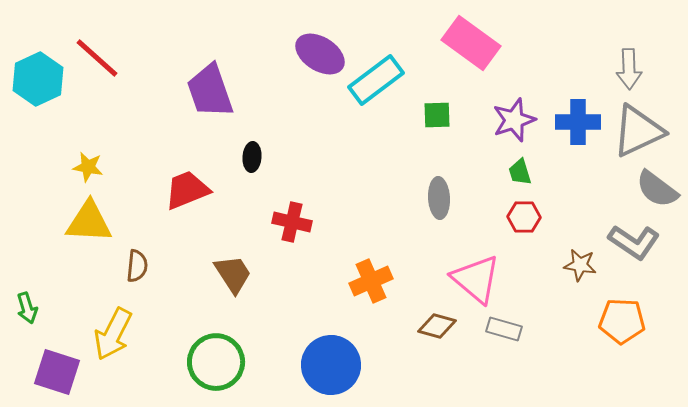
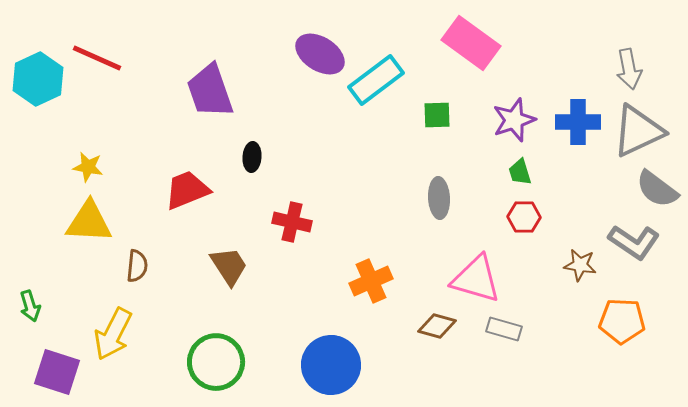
red line: rotated 18 degrees counterclockwise
gray arrow: rotated 9 degrees counterclockwise
brown trapezoid: moved 4 px left, 8 px up
pink triangle: rotated 24 degrees counterclockwise
green arrow: moved 3 px right, 2 px up
